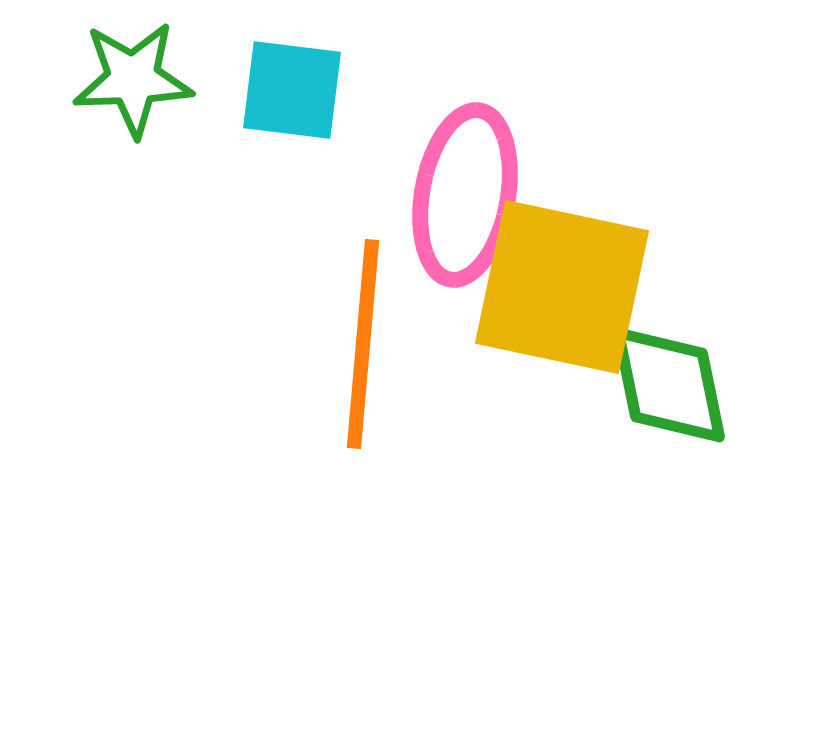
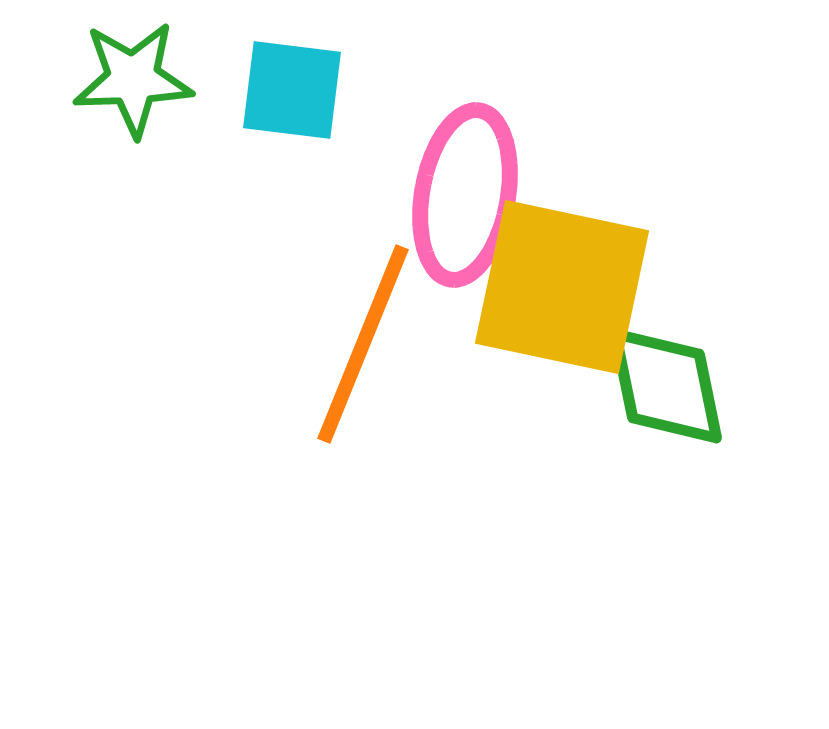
orange line: rotated 17 degrees clockwise
green diamond: moved 3 px left, 1 px down
